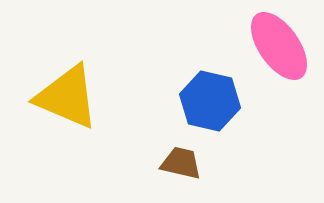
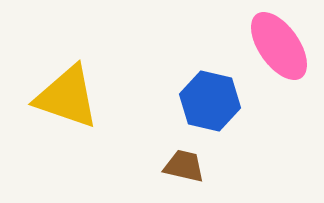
yellow triangle: rotated 4 degrees counterclockwise
brown trapezoid: moved 3 px right, 3 px down
